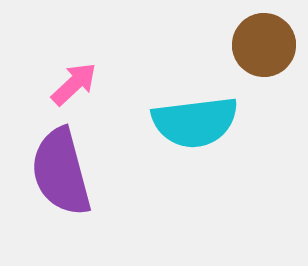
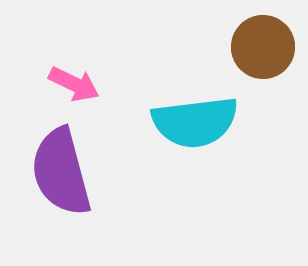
brown circle: moved 1 px left, 2 px down
pink arrow: rotated 69 degrees clockwise
